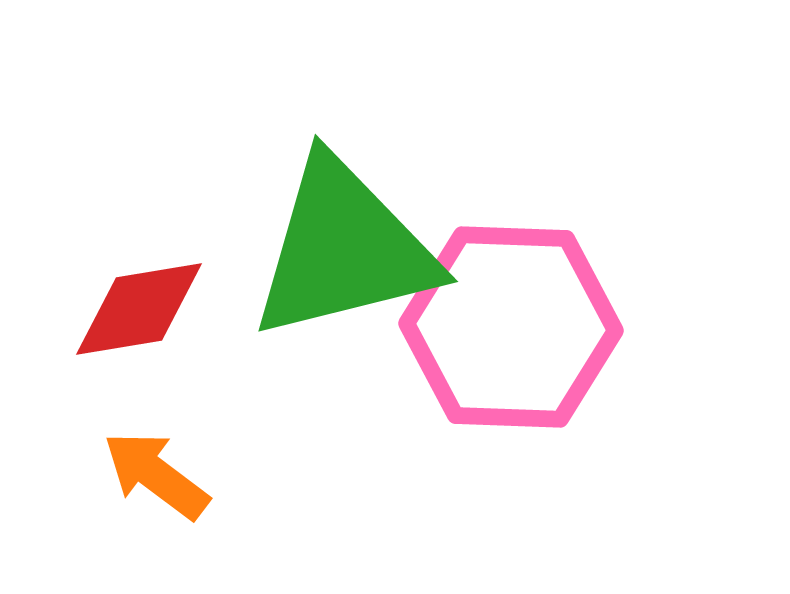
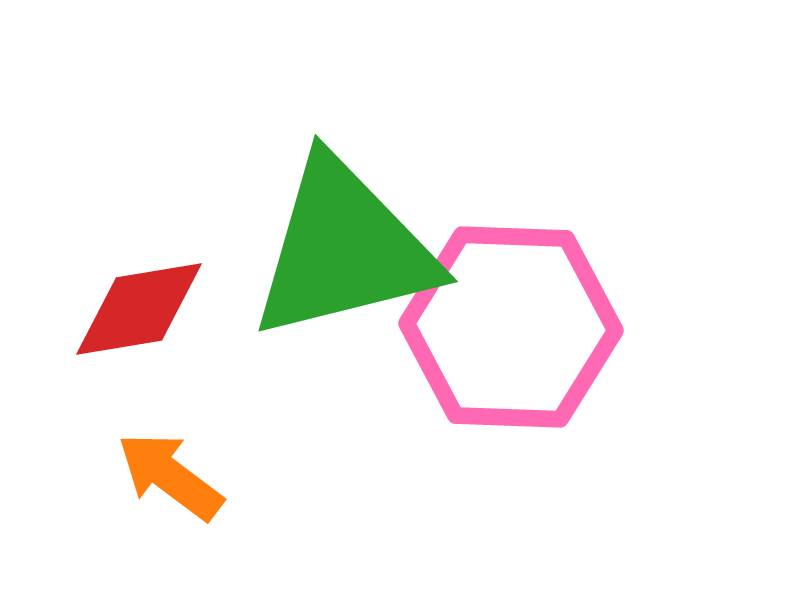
orange arrow: moved 14 px right, 1 px down
